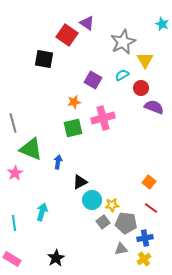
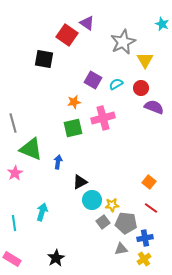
cyan semicircle: moved 6 px left, 9 px down
